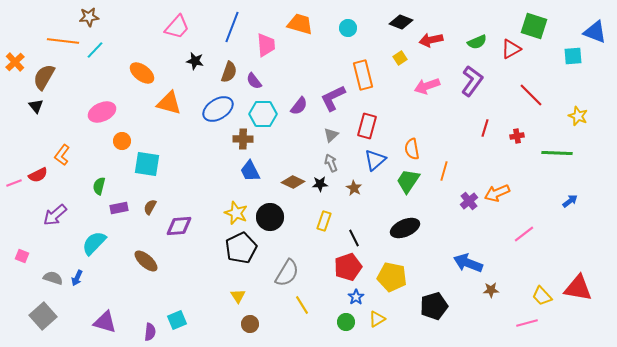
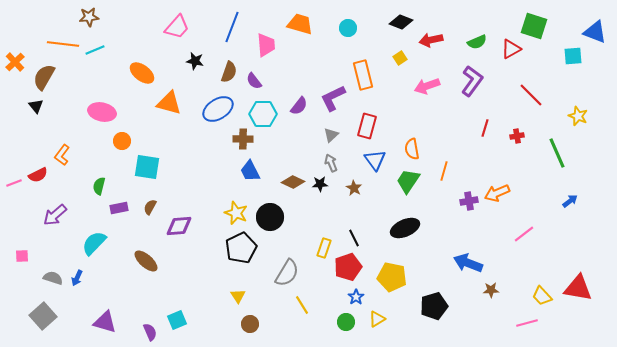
orange line at (63, 41): moved 3 px down
cyan line at (95, 50): rotated 24 degrees clockwise
pink ellipse at (102, 112): rotated 36 degrees clockwise
green line at (557, 153): rotated 64 degrees clockwise
blue triangle at (375, 160): rotated 25 degrees counterclockwise
cyan square at (147, 164): moved 3 px down
purple cross at (469, 201): rotated 30 degrees clockwise
yellow rectangle at (324, 221): moved 27 px down
pink square at (22, 256): rotated 24 degrees counterclockwise
purple semicircle at (150, 332): rotated 30 degrees counterclockwise
